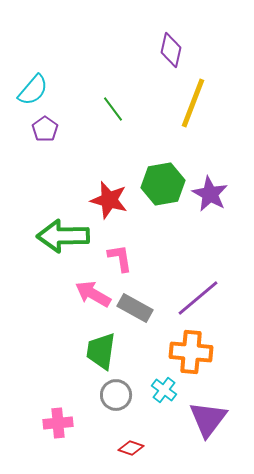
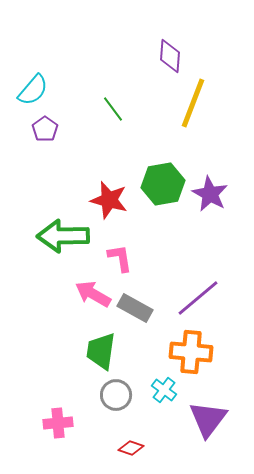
purple diamond: moved 1 px left, 6 px down; rotated 8 degrees counterclockwise
